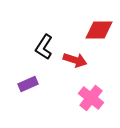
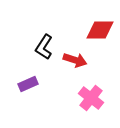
red diamond: moved 1 px right
